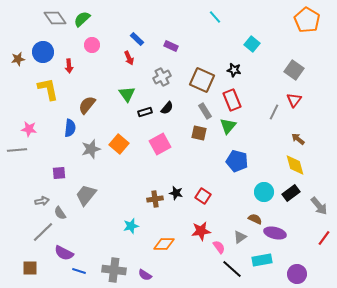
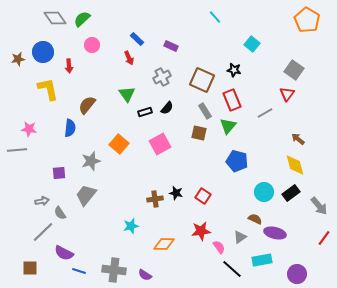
red triangle at (294, 100): moved 7 px left, 6 px up
gray line at (274, 112): moved 9 px left, 1 px down; rotated 35 degrees clockwise
gray star at (91, 149): moved 12 px down
